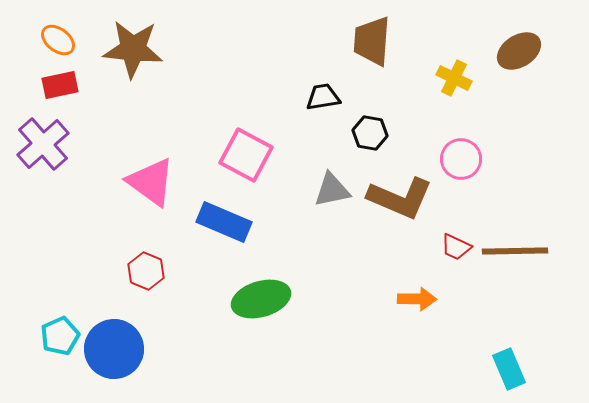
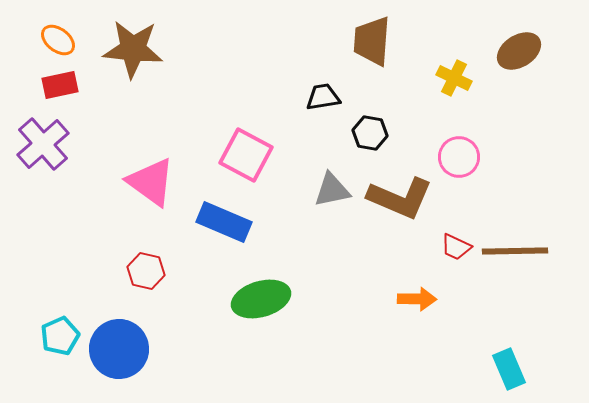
pink circle: moved 2 px left, 2 px up
red hexagon: rotated 9 degrees counterclockwise
blue circle: moved 5 px right
